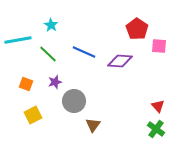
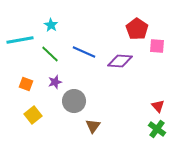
cyan line: moved 2 px right
pink square: moved 2 px left
green line: moved 2 px right
yellow square: rotated 12 degrees counterclockwise
brown triangle: moved 1 px down
green cross: moved 1 px right
